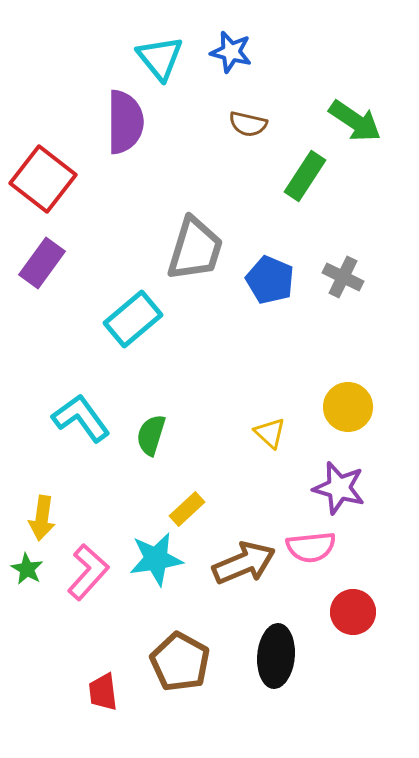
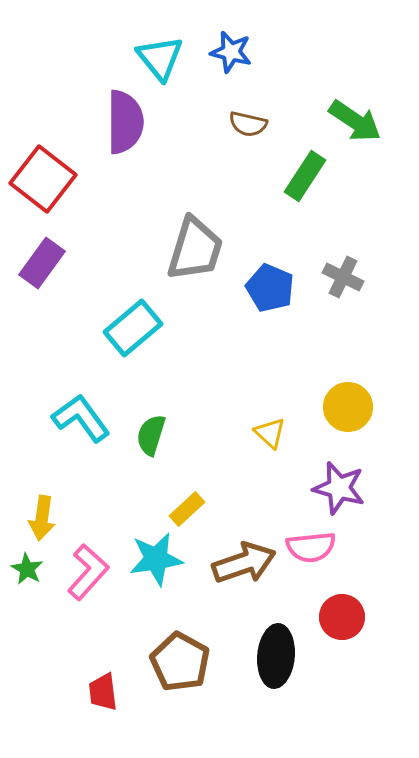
blue pentagon: moved 8 px down
cyan rectangle: moved 9 px down
brown arrow: rotated 4 degrees clockwise
red circle: moved 11 px left, 5 px down
